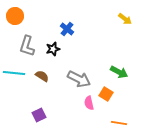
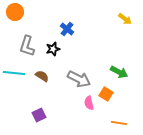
orange circle: moved 4 px up
